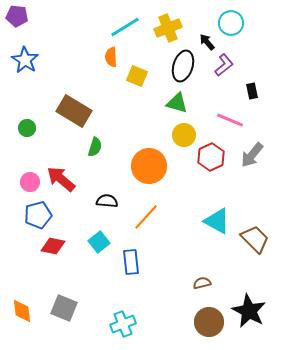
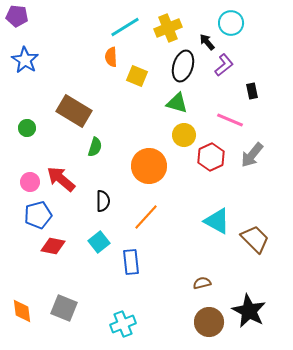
black semicircle: moved 4 px left; rotated 85 degrees clockwise
